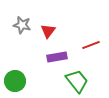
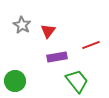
gray star: rotated 18 degrees clockwise
